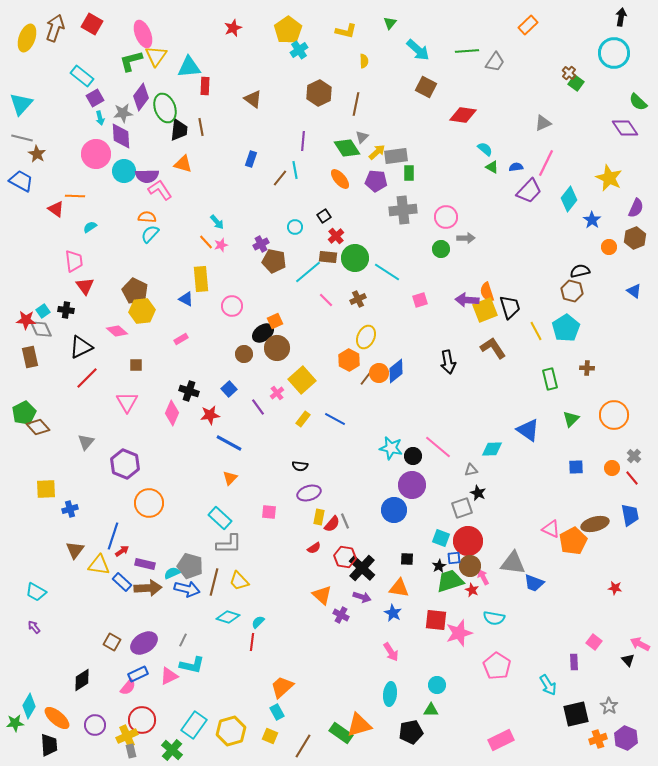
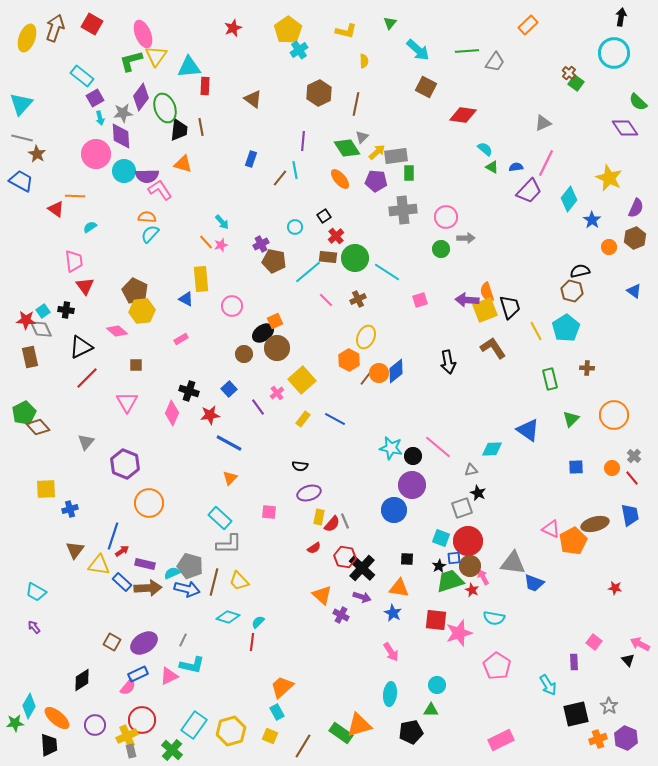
cyan arrow at (217, 222): moved 5 px right
